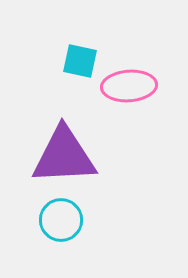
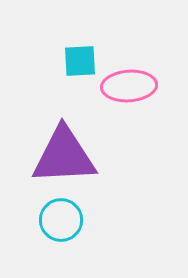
cyan square: rotated 15 degrees counterclockwise
